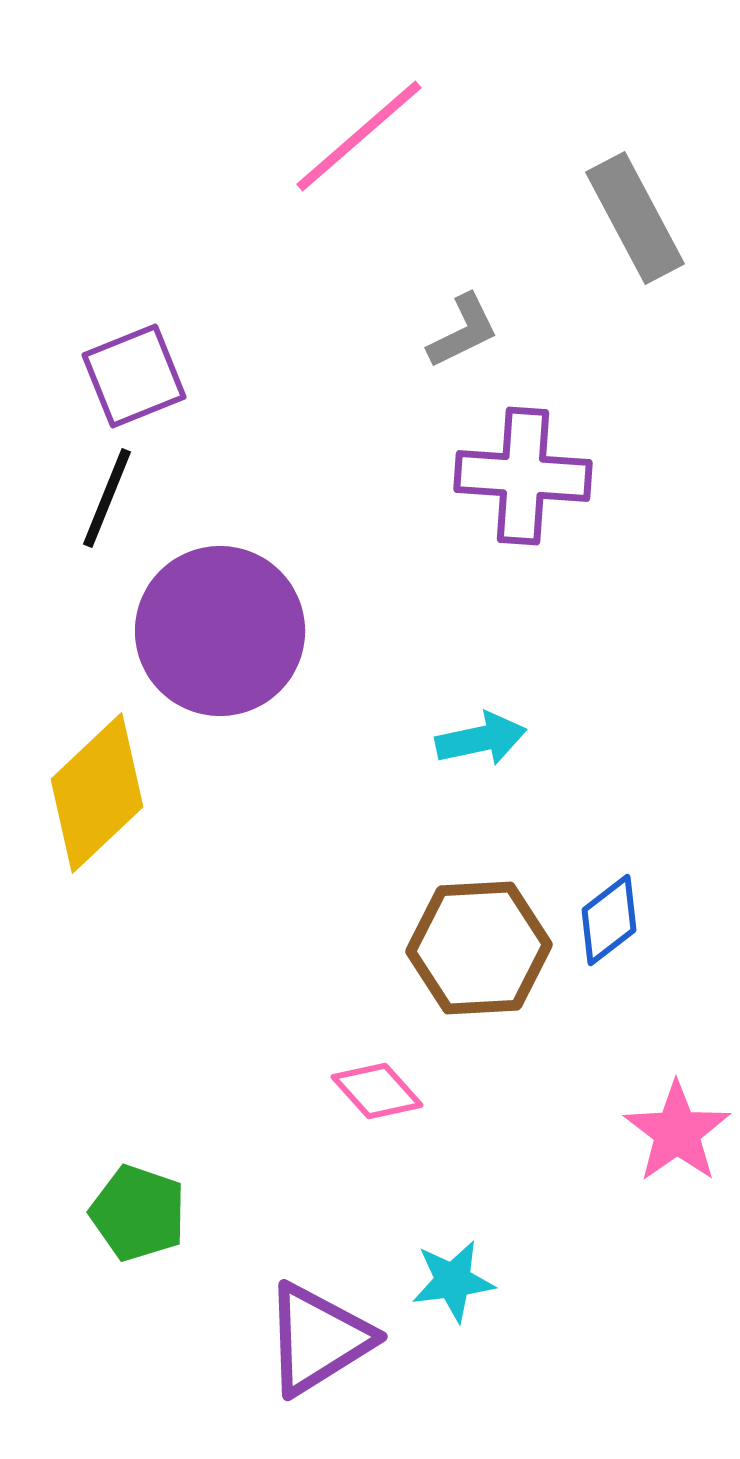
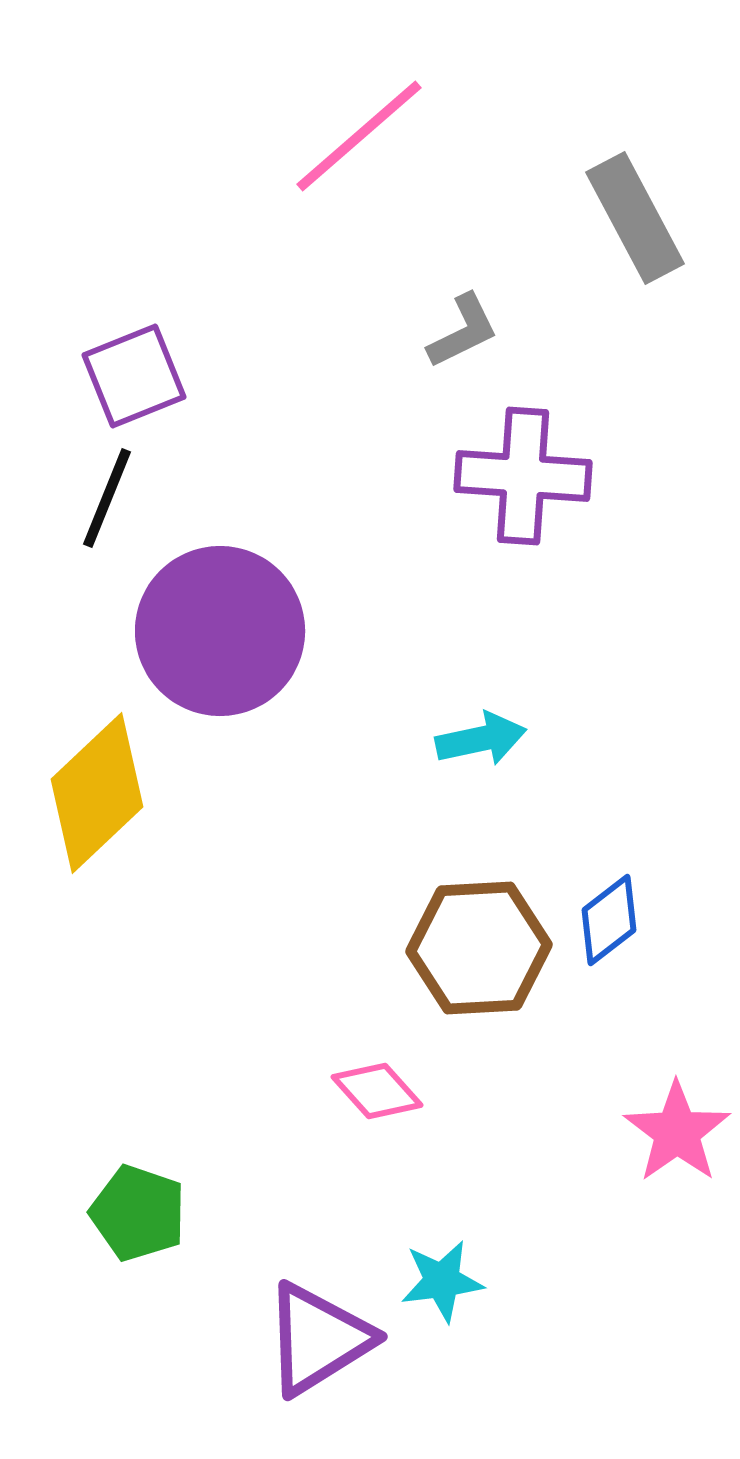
cyan star: moved 11 px left
